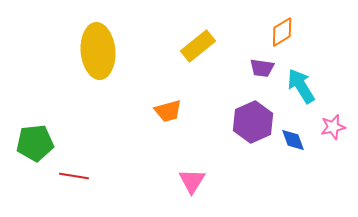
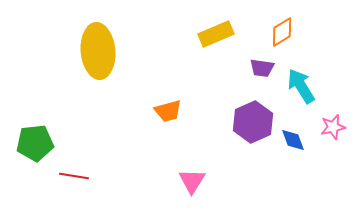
yellow rectangle: moved 18 px right, 12 px up; rotated 16 degrees clockwise
